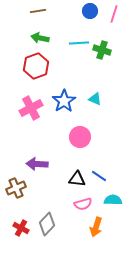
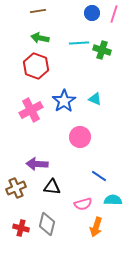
blue circle: moved 2 px right, 2 px down
red hexagon: rotated 20 degrees counterclockwise
pink cross: moved 2 px down
black triangle: moved 25 px left, 8 px down
gray diamond: rotated 30 degrees counterclockwise
red cross: rotated 14 degrees counterclockwise
